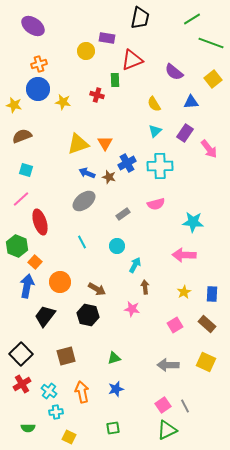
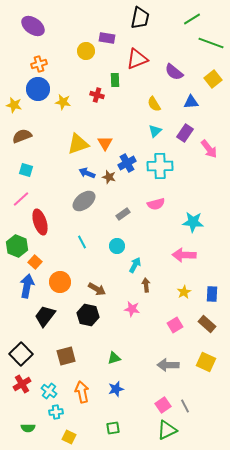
red triangle at (132, 60): moved 5 px right, 1 px up
brown arrow at (145, 287): moved 1 px right, 2 px up
